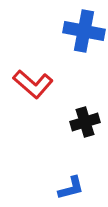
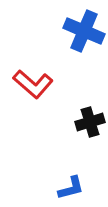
blue cross: rotated 12 degrees clockwise
black cross: moved 5 px right
